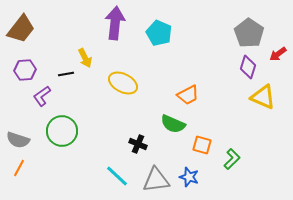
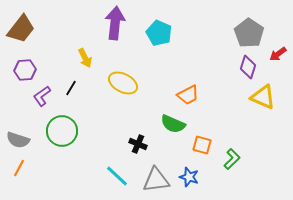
black line: moved 5 px right, 14 px down; rotated 49 degrees counterclockwise
